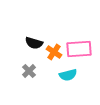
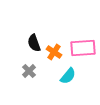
black semicircle: rotated 54 degrees clockwise
pink rectangle: moved 4 px right, 1 px up
cyan semicircle: moved 1 px down; rotated 36 degrees counterclockwise
